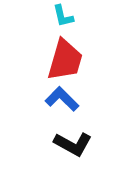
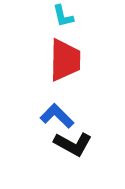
red trapezoid: rotated 15 degrees counterclockwise
blue L-shape: moved 5 px left, 17 px down
